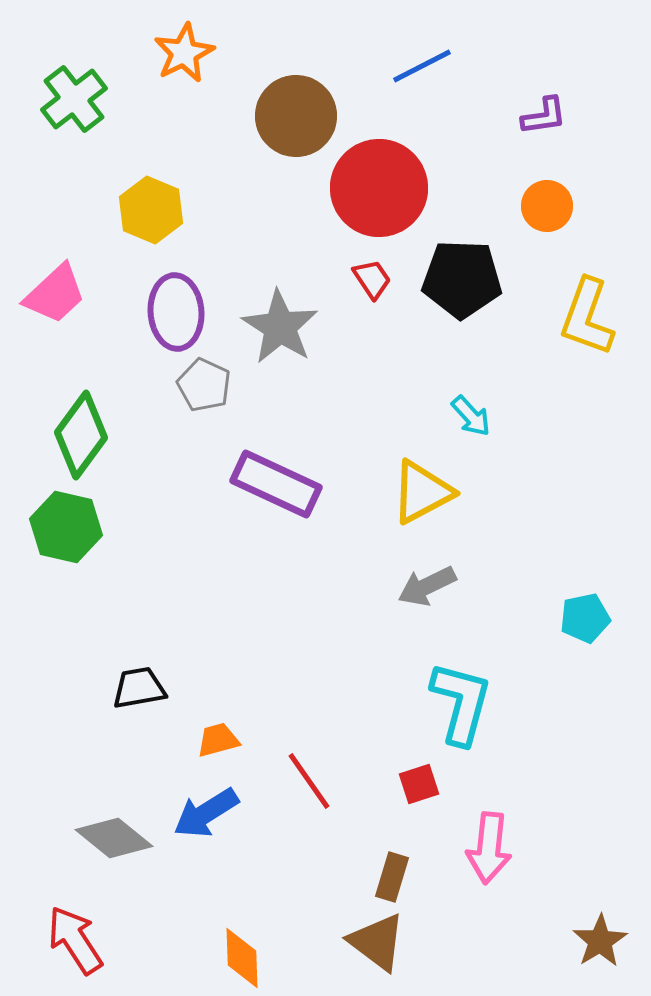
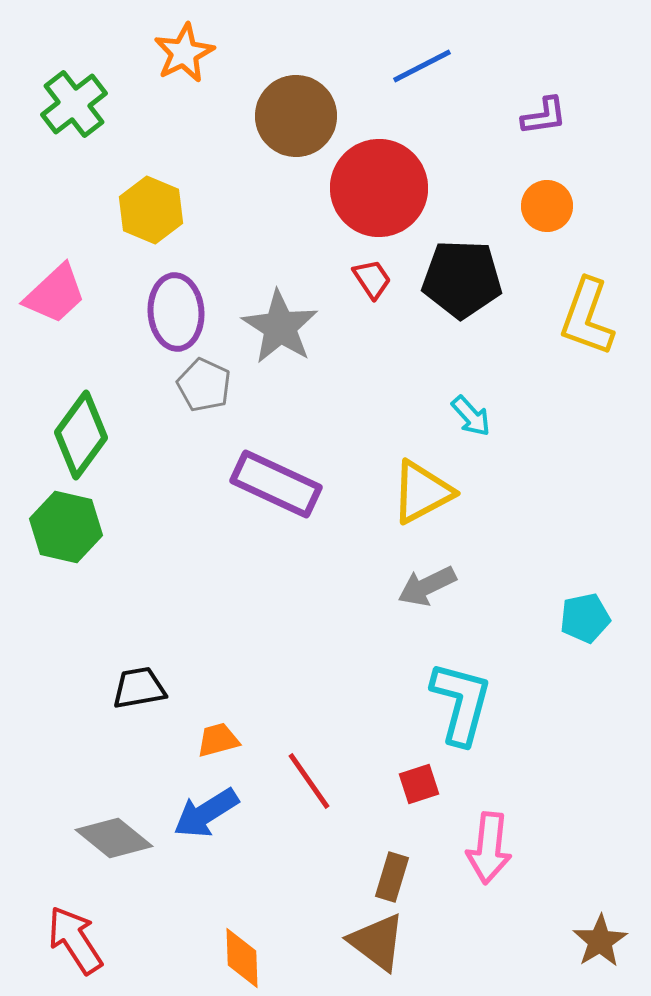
green cross: moved 5 px down
